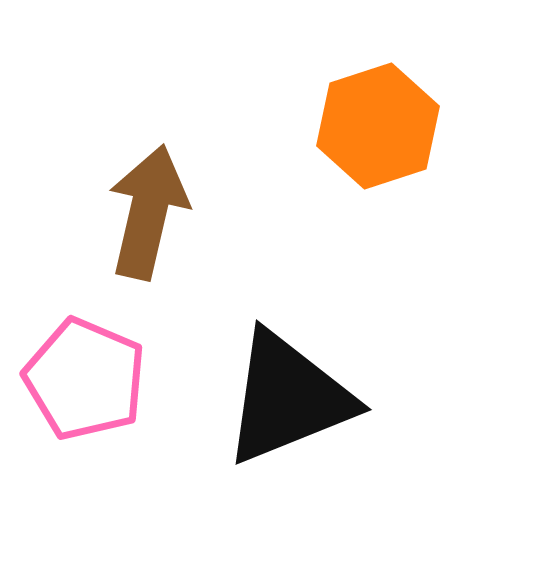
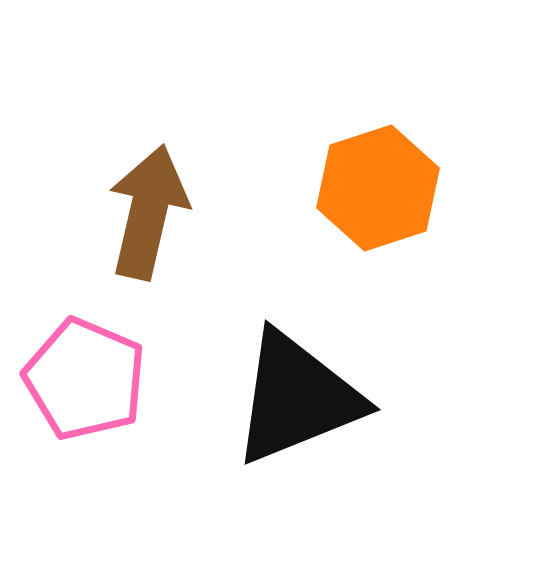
orange hexagon: moved 62 px down
black triangle: moved 9 px right
